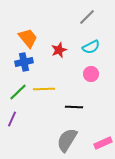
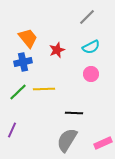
red star: moved 2 px left
blue cross: moved 1 px left
black line: moved 6 px down
purple line: moved 11 px down
